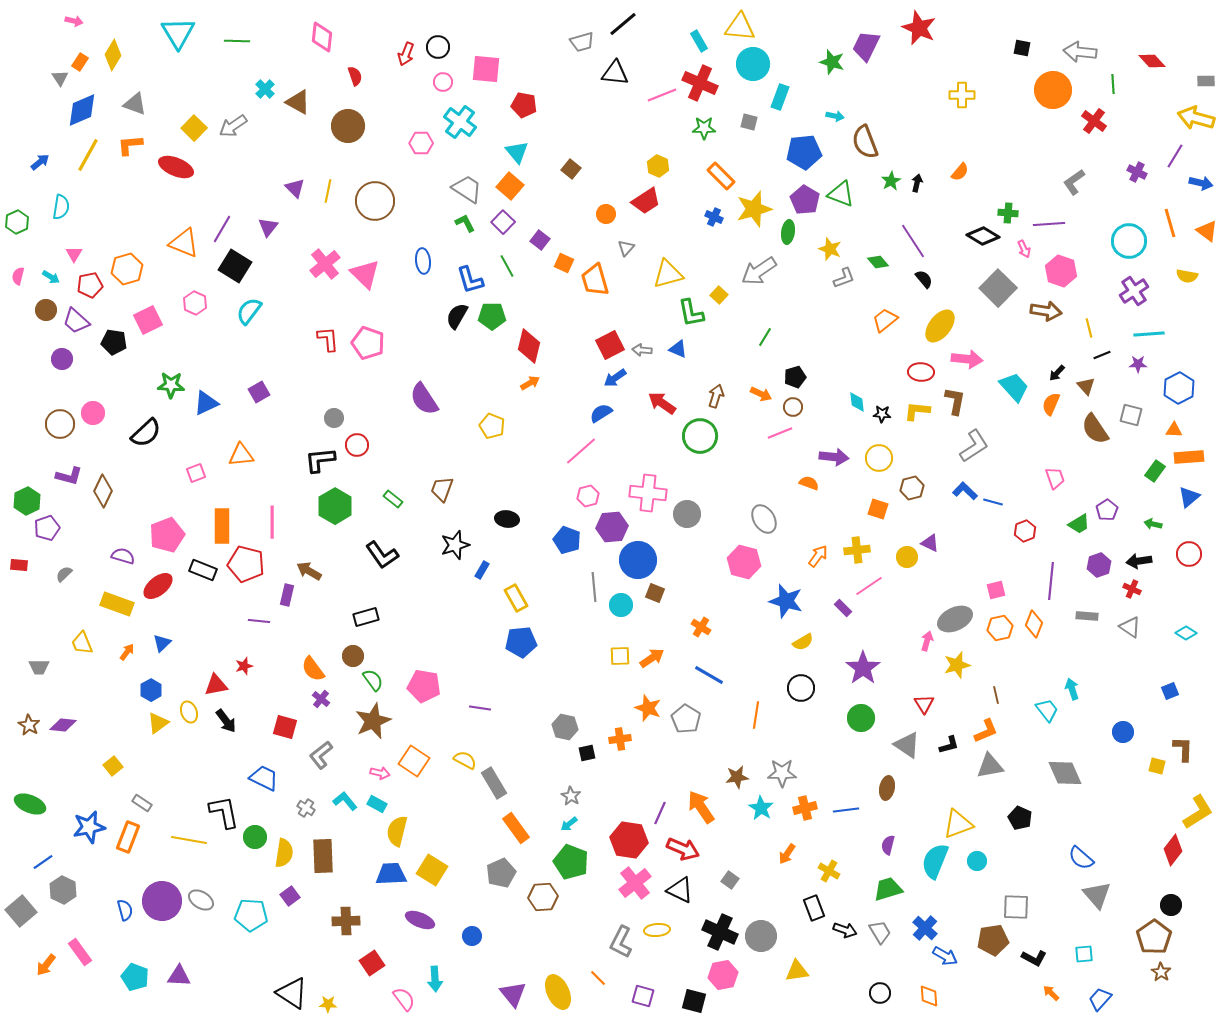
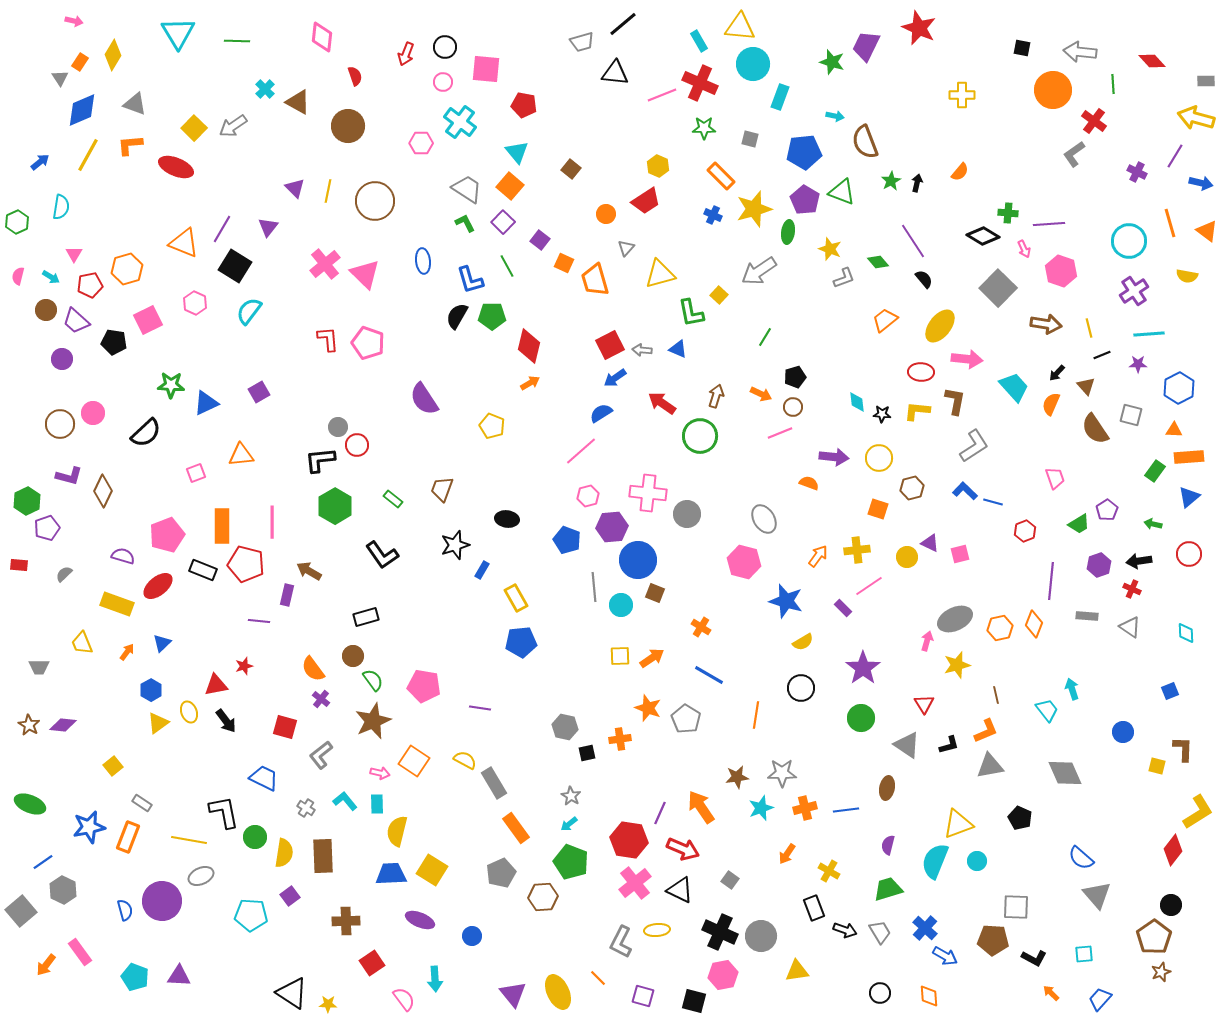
black circle at (438, 47): moved 7 px right
gray square at (749, 122): moved 1 px right, 17 px down
gray L-shape at (1074, 182): moved 28 px up
green triangle at (841, 194): moved 1 px right, 2 px up
blue cross at (714, 217): moved 1 px left, 2 px up
yellow triangle at (668, 274): moved 8 px left
brown arrow at (1046, 311): moved 13 px down
gray circle at (334, 418): moved 4 px right, 9 px down
pink square at (996, 590): moved 36 px left, 36 px up
cyan diamond at (1186, 633): rotated 55 degrees clockwise
cyan rectangle at (377, 804): rotated 60 degrees clockwise
cyan star at (761, 808): rotated 20 degrees clockwise
gray ellipse at (201, 900): moved 24 px up; rotated 55 degrees counterclockwise
brown pentagon at (993, 940): rotated 12 degrees clockwise
brown star at (1161, 972): rotated 18 degrees clockwise
